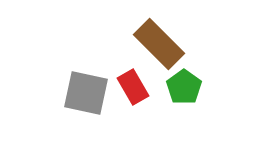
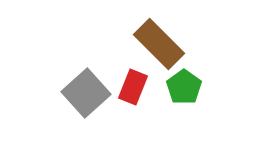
red rectangle: rotated 52 degrees clockwise
gray square: rotated 36 degrees clockwise
